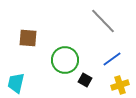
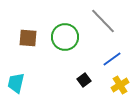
green circle: moved 23 px up
black square: moved 1 px left; rotated 24 degrees clockwise
yellow cross: rotated 12 degrees counterclockwise
